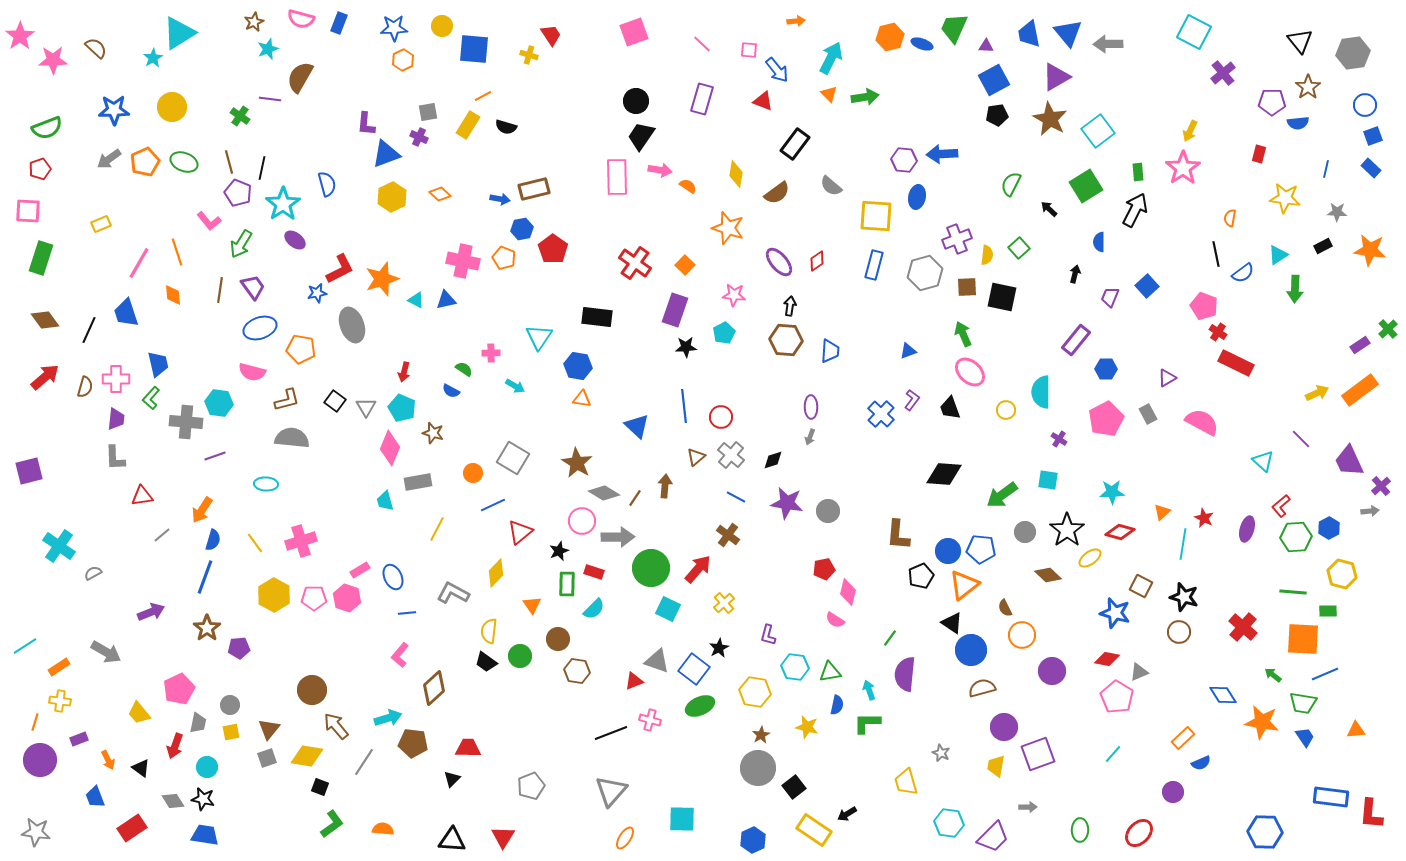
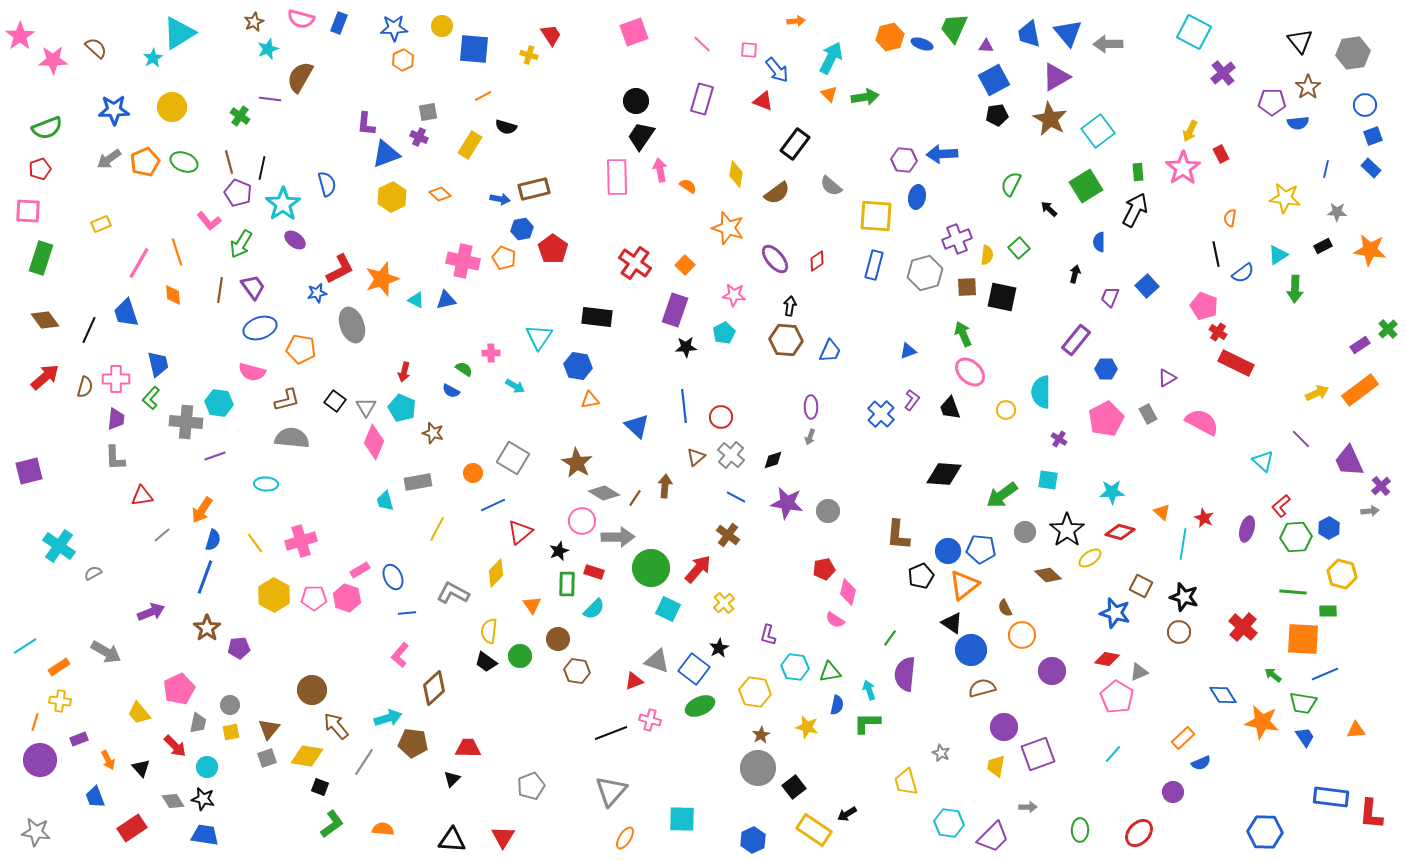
yellow rectangle at (468, 125): moved 2 px right, 20 px down
red rectangle at (1259, 154): moved 38 px left; rotated 42 degrees counterclockwise
pink arrow at (660, 170): rotated 110 degrees counterclockwise
purple ellipse at (779, 262): moved 4 px left, 3 px up
blue trapezoid at (830, 351): rotated 20 degrees clockwise
orange triangle at (582, 399): moved 8 px right, 1 px down; rotated 18 degrees counterclockwise
pink diamond at (390, 448): moved 16 px left, 6 px up
orange triangle at (1162, 512): rotated 36 degrees counterclockwise
red arrow at (175, 746): rotated 65 degrees counterclockwise
black triangle at (141, 768): rotated 12 degrees clockwise
